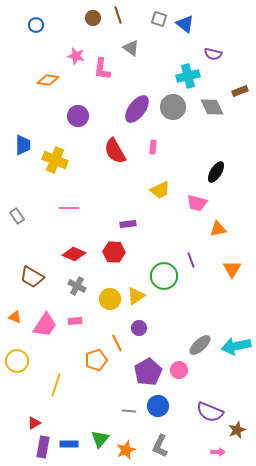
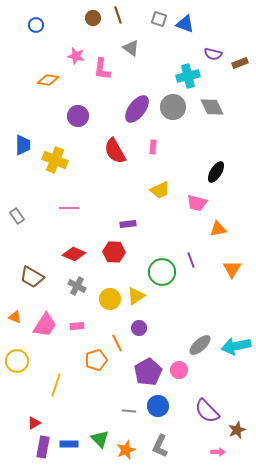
blue triangle at (185, 24): rotated 18 degrees counterclockwise
brown rectangle at (240, 91): moved 28 px up
green circle at (164, 276): moved 2 px left, 4 px up
pink rectangle at (75, 321): moved 2 px right, 5 px down
purple semicircle at (210, 412): moved 3 px left, 1 px up; rotated 24 degrees clockwise
green triangle at (100, 439): rotated 24 degrees counterclockwise
